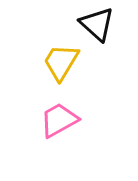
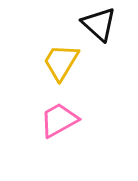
black triangle: moved 2 px right
